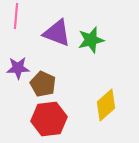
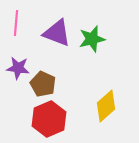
pink line: moved 7 px down
green star: moved 1 px right, 1 px up
purple star: rotated 10 degrees clockwise
yellow diamond: moved 1 px down
red hexagon: rotated 16 degrees counterclockwise
